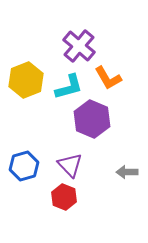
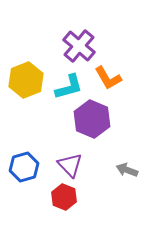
blue hexagon: moved 1 px down
gray arrow: moved 2 px up; rotated 20 degrees clockwise
